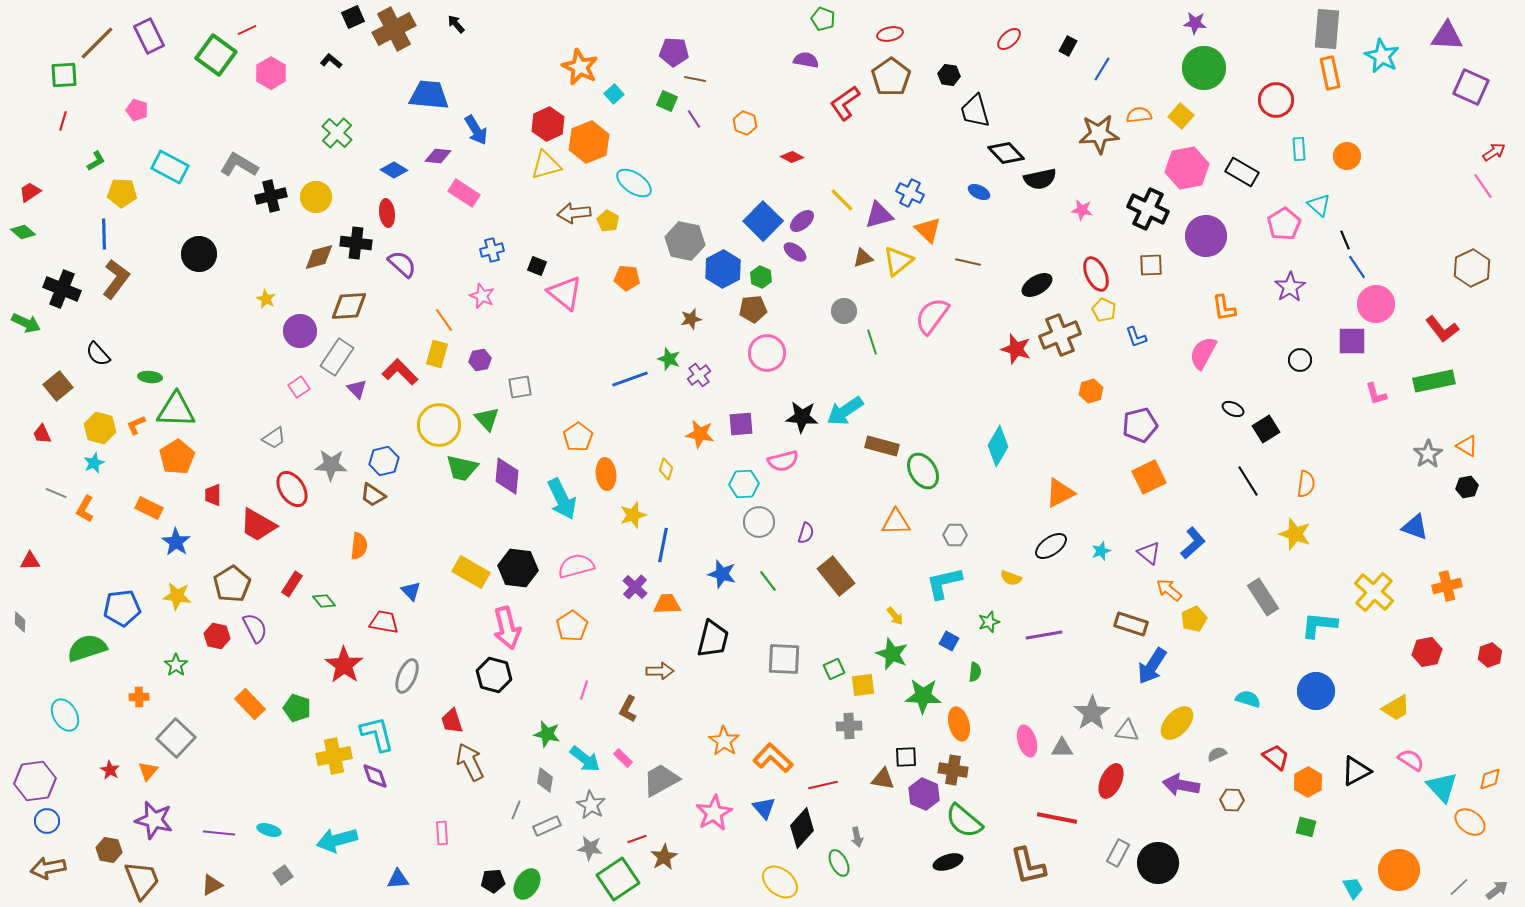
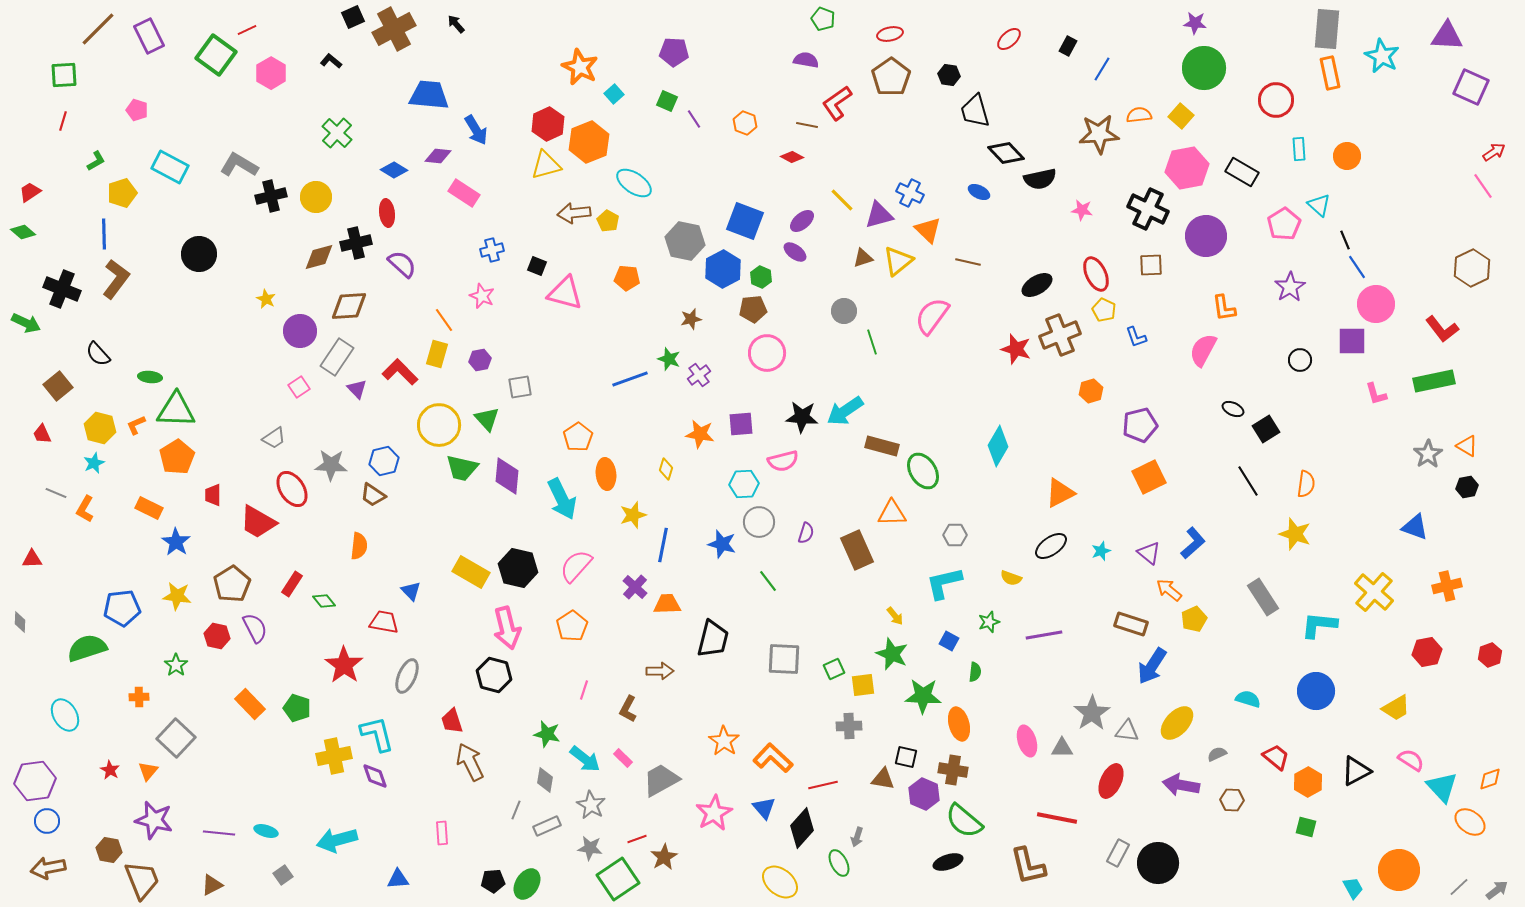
brown line at (97, 43): moved 1 px right, 14 px up
brown line at (695, 79): moved 112 px right, 46 px down
red L-shape at (845, 103): moved 8 px left
yellow pentagon at (122, 193): rotated 20 degrees counterclockwise
blue square at (763, 221): moved 18 px left; rotated 24 degrees counterclockwise
black cross at (356, 243): rotated 20 degrees counterclockwise
pink triangle at (565, 293): rotated 24 degrees counterclockwise
pink semicircle at (1203, 353): moved 3 px up
orange triangle at (896, 522): moved 4 px left, 9 px up
red trapezoid at (258, 525): moved 3 px up
red triangle at (30, 561): moved 2 px right, 2 px up
pink semicircle at (576, 566): rotated 33 degrees counterclockwise
black hexagon at (518, 568): rotated 6 degrees clockwise
blue star at (722, 574): moved 30 px up
brown rectangle at (836, 576): moved 21 px right, 26 px up; rotated 15 degrees clockwise
black square at (906, 757): rotated 15 degrees clockwise
cyan ellipse at (269, 830): moved 3 px left, 1 px down
gray arrow at (857, 837): rotated 30 degrees clockwise
